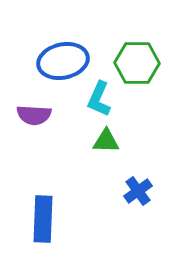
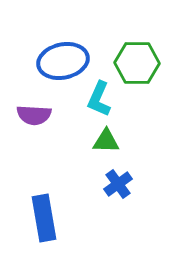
blue cross: moved 20 px left, 7 px up
blue rectangle: moved 1 px right, 1 px up; rotated 12 degrees counterclockwise
